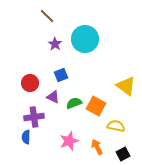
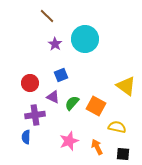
green semicircle: moved 2 px left; rotated 28 degrees counterclockwise
purple cross: moved 1 px right, 2 px up
yellow semicircle: moved 1 px right, 1 px down
black square: rotated 32 degrees clockwise
